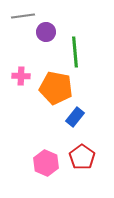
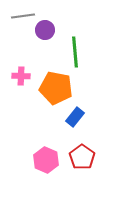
purple circle: moved 1 px left, 2 px up
pink hexagon: moved 3 px up
